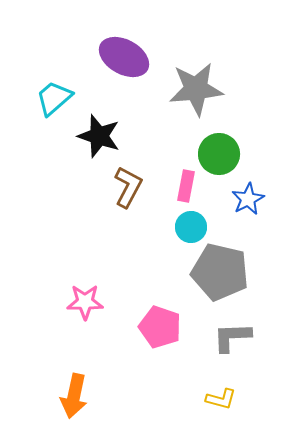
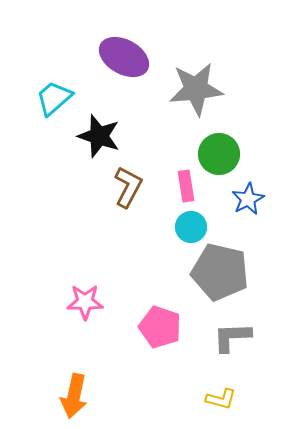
pink rectangle: rotated 20 degrees counterclockwise
